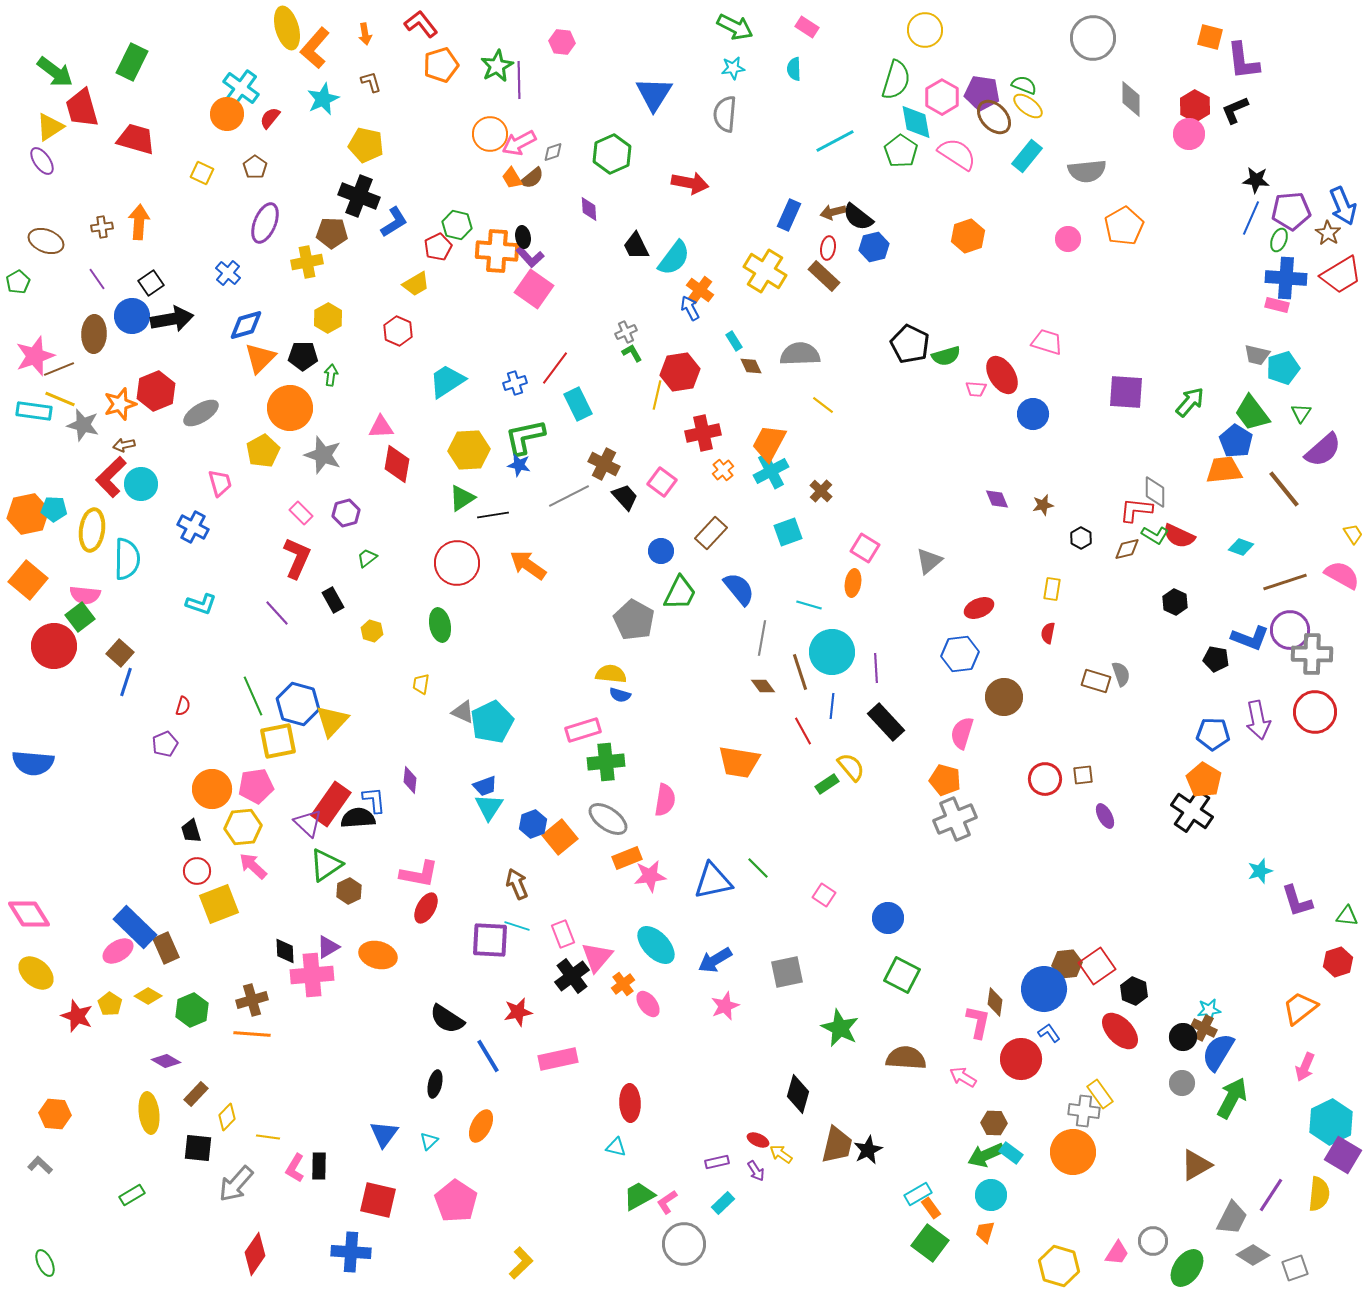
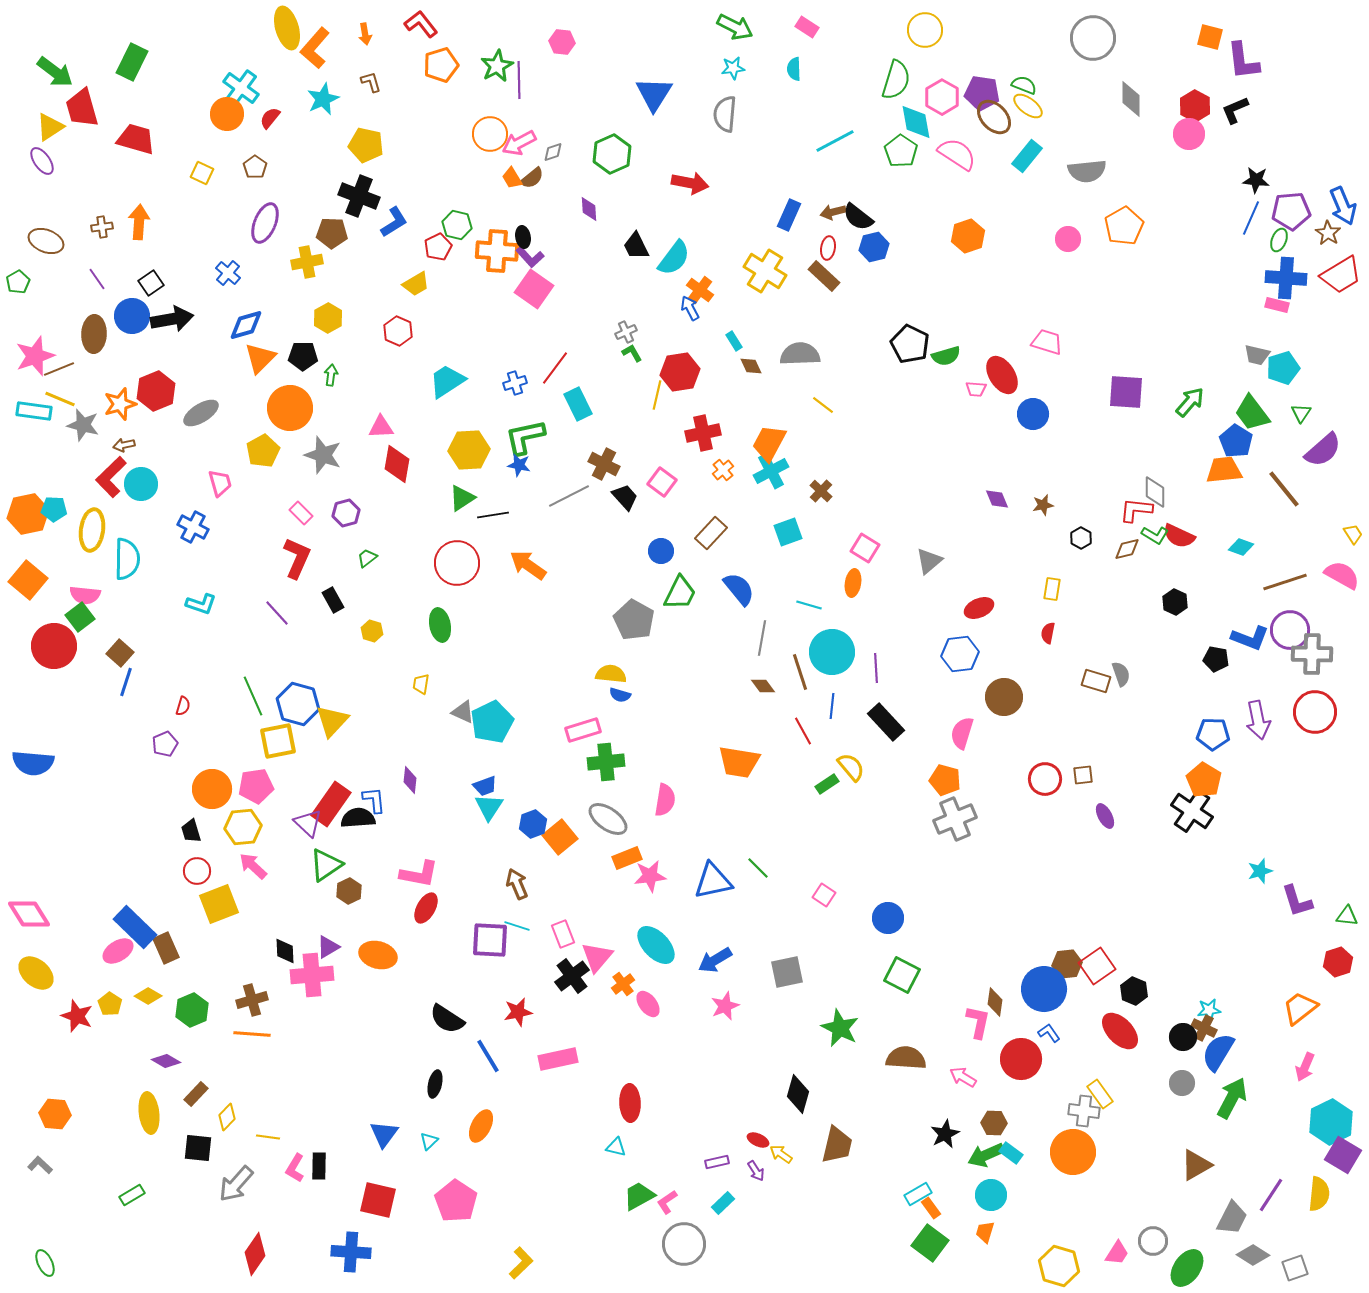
black star at (868, 1150): moved 77 px right, 16 px up
